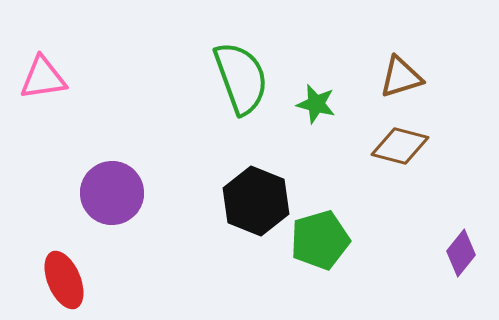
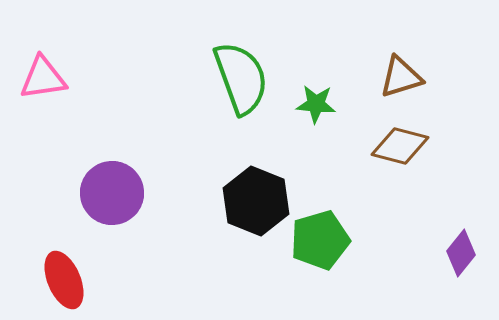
green star: rotated 9 degrees counterclockwise
